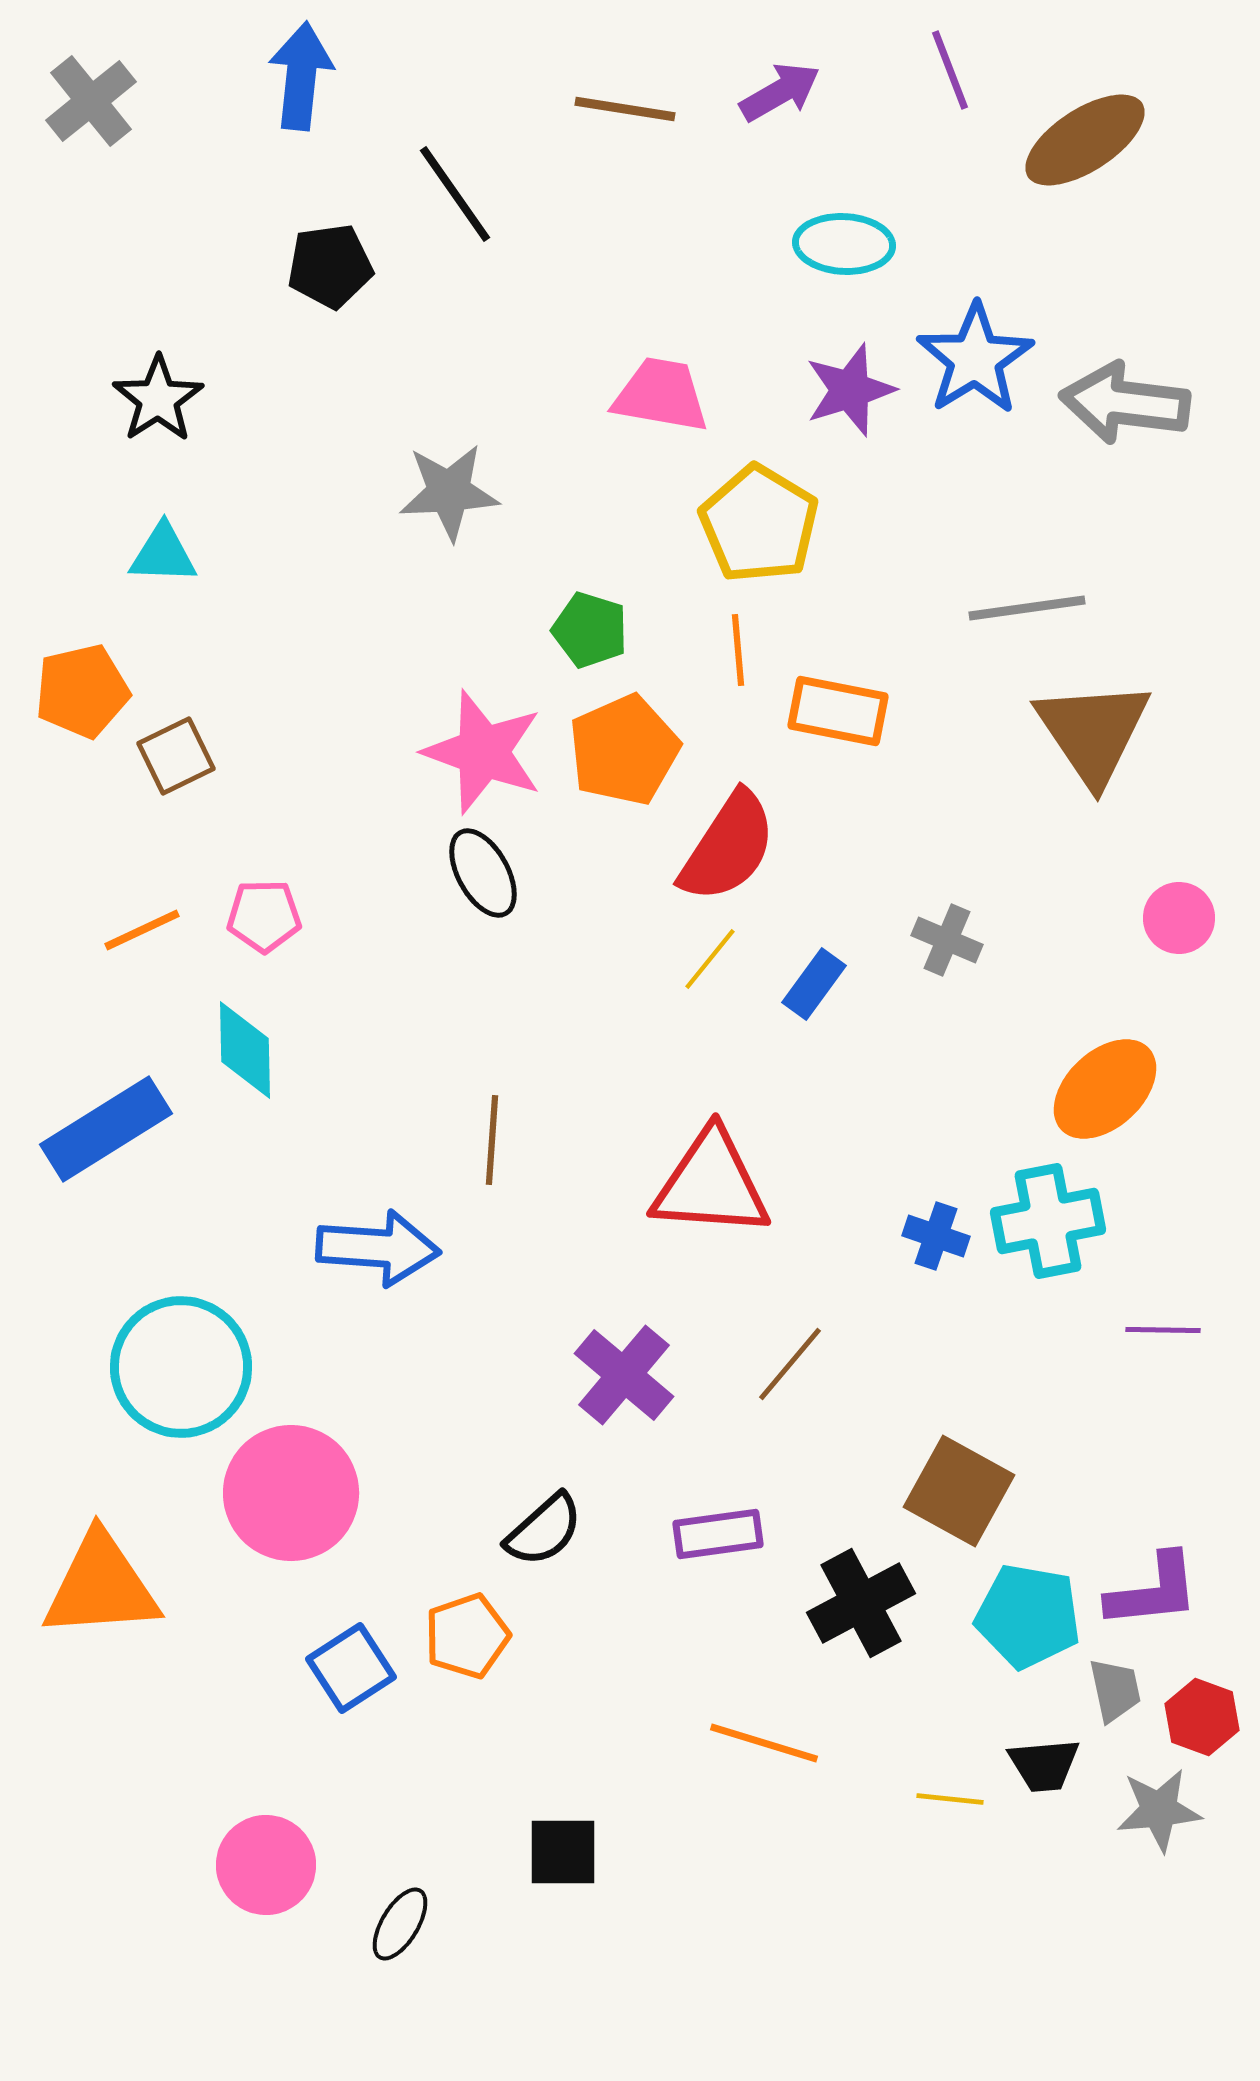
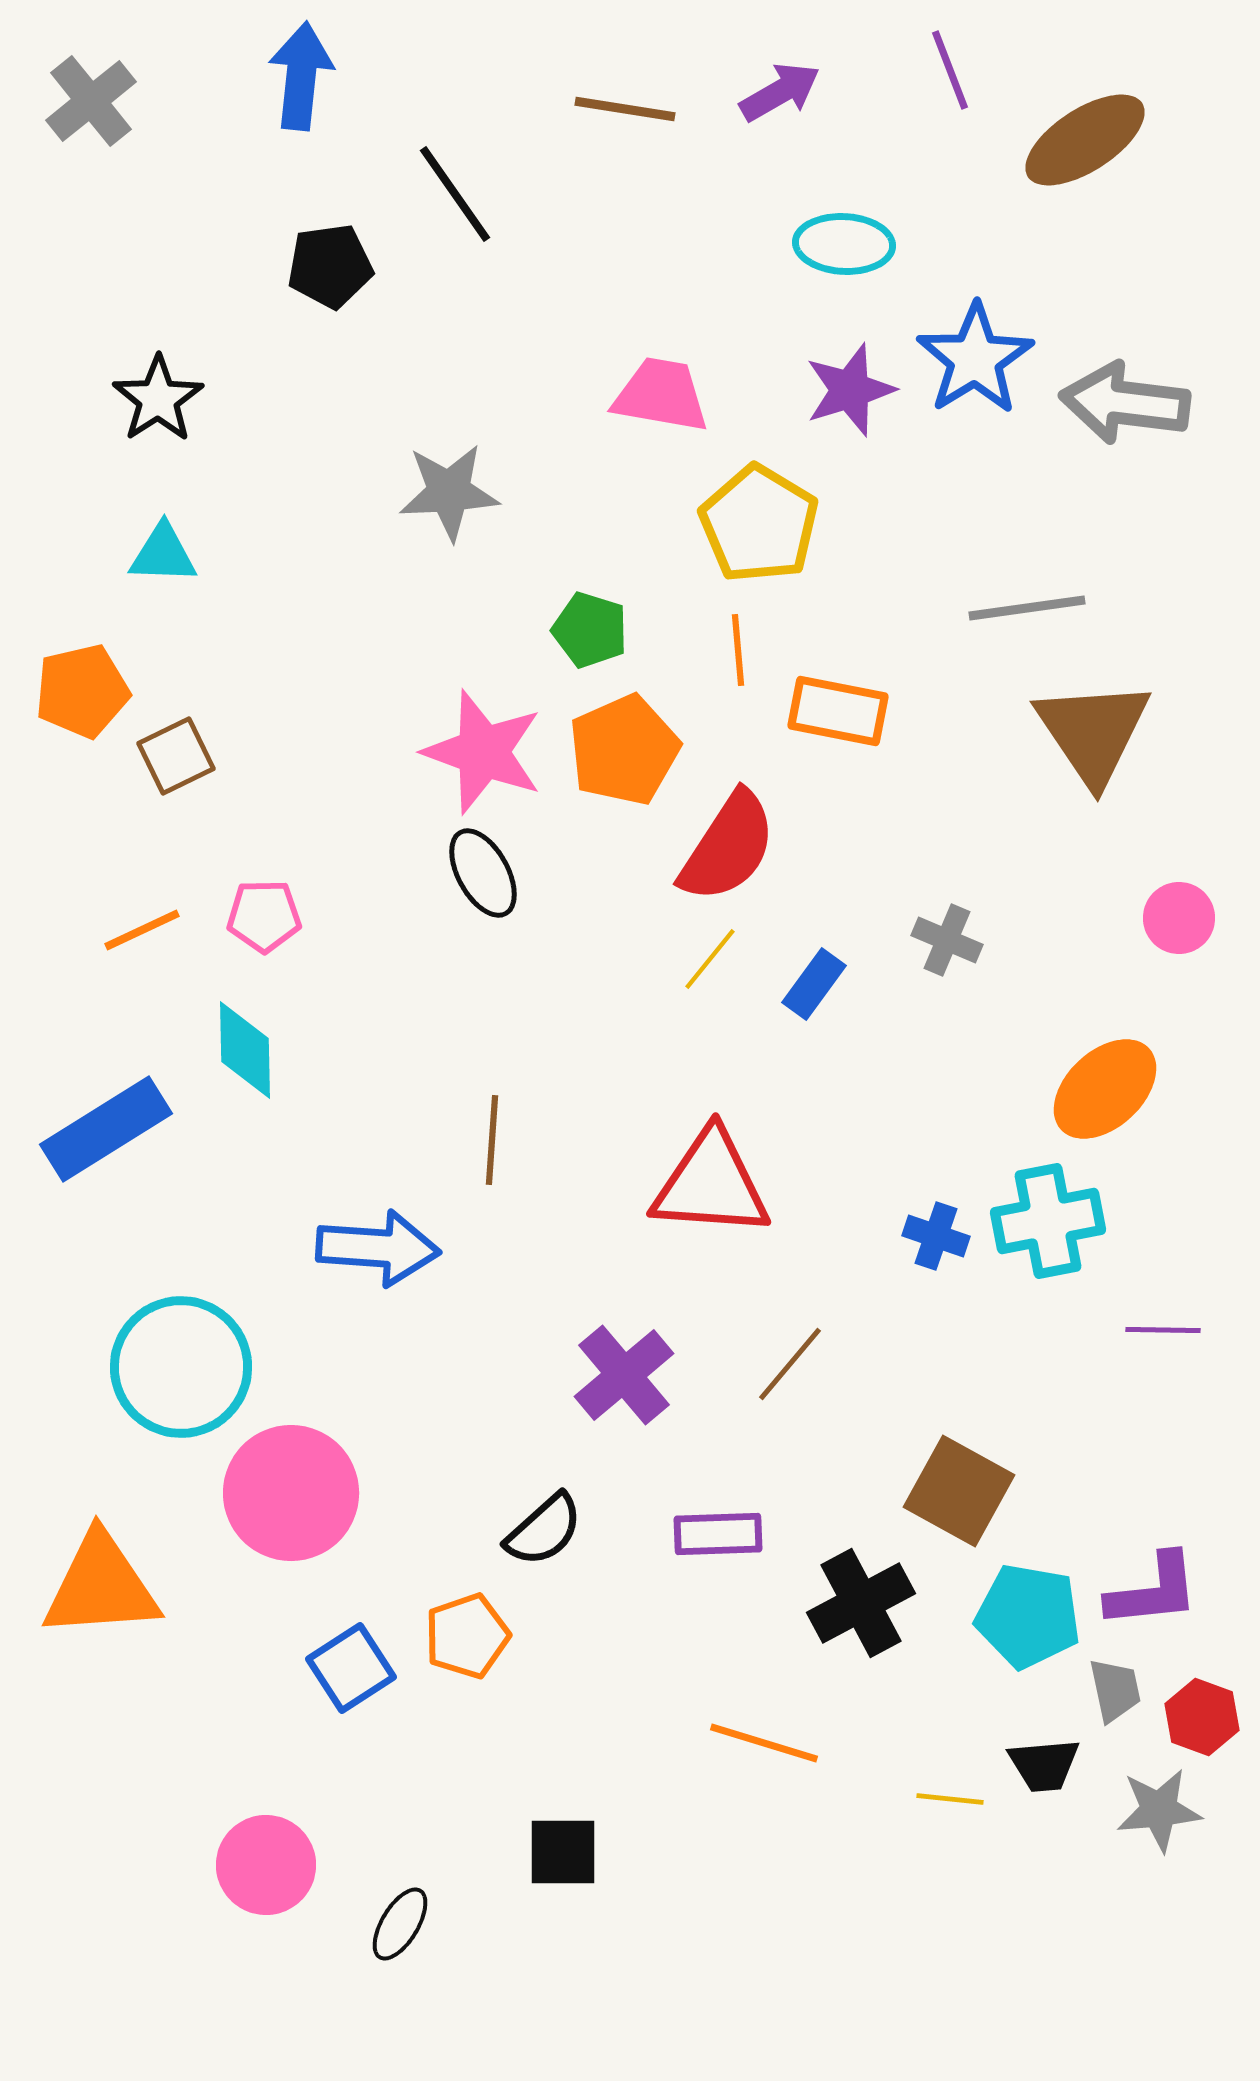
purple cross at (624, 1375): rotated 10 degrees clockwise
purple rectangle at (718, 1534): rotated 6 degrees clockwise
